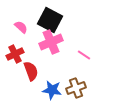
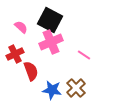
brown cross: rotated 24 degrees counterclockwise
